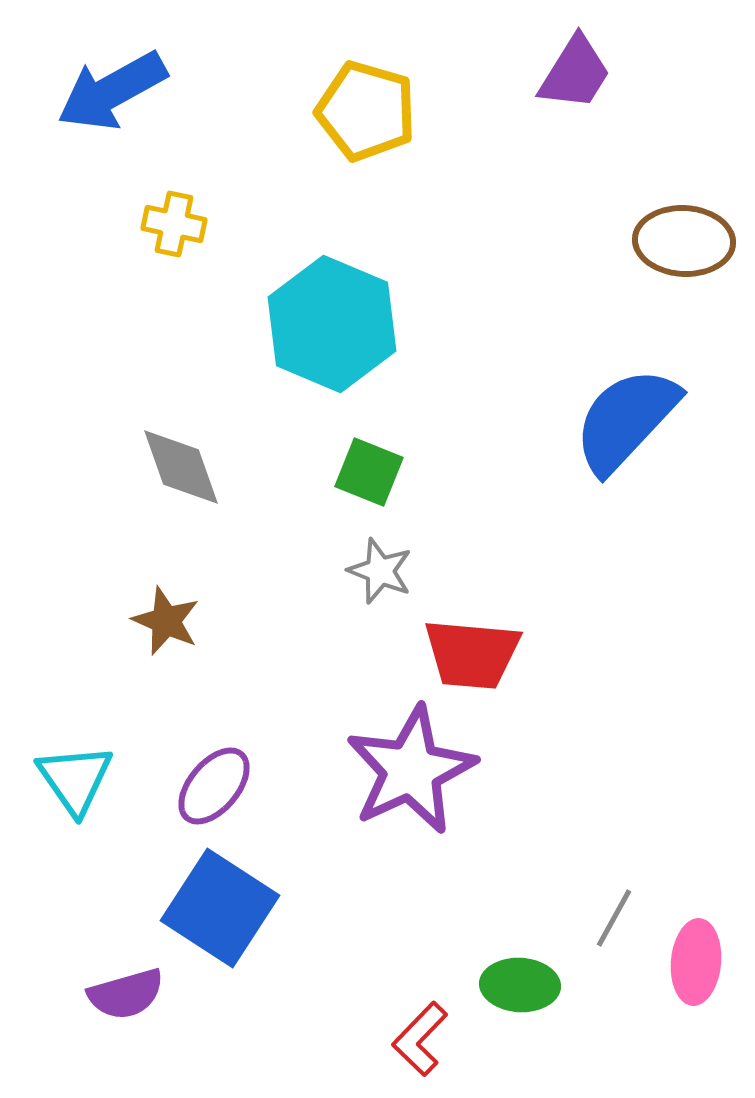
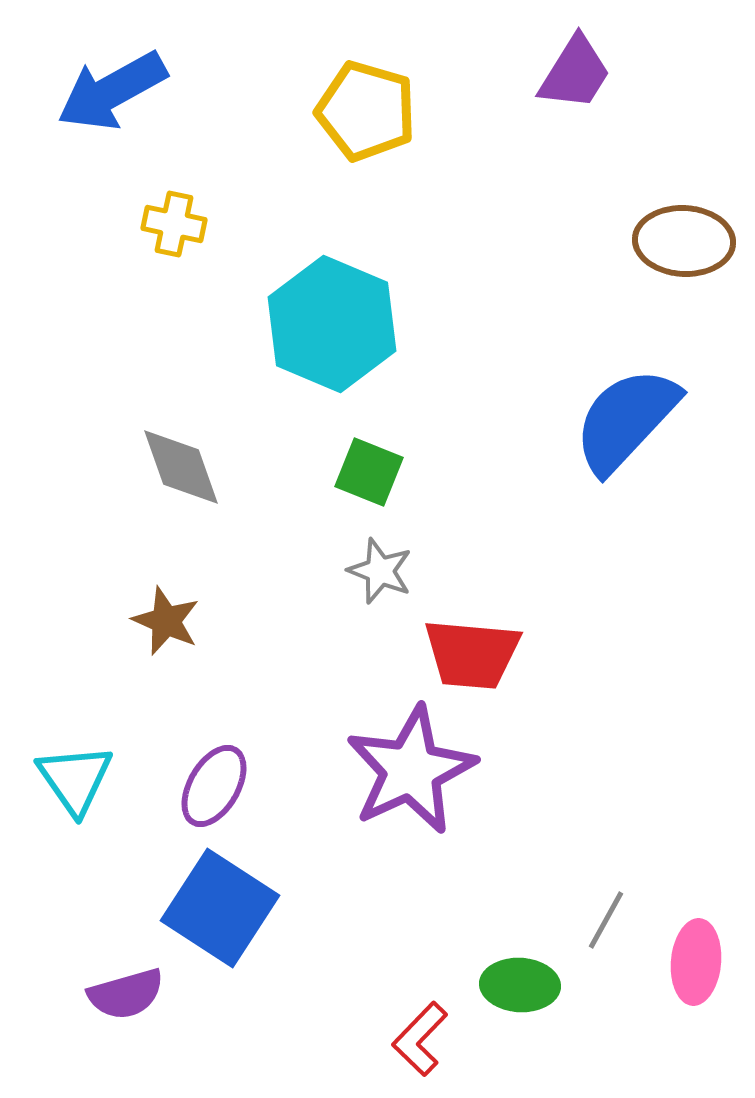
purple ellipse: rotated 10 degrees counterclockwise
gray line: moved 8 px left, 2 px down
